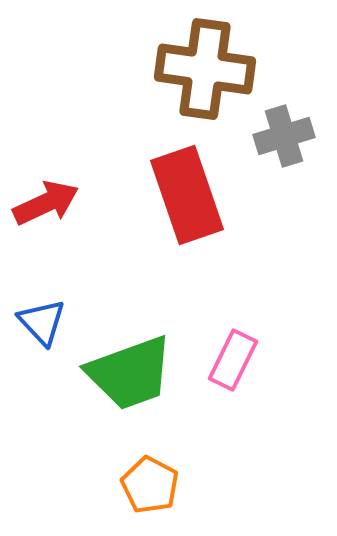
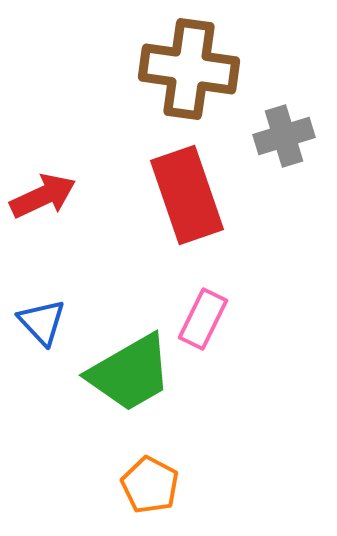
brown cross: moved 16 px left
red arrow: moved 3 px left, 7 px up
pink rectangle: moved 30 px left, 41 px up
green trapezoid: rotated 10 degrees counterclockwise
